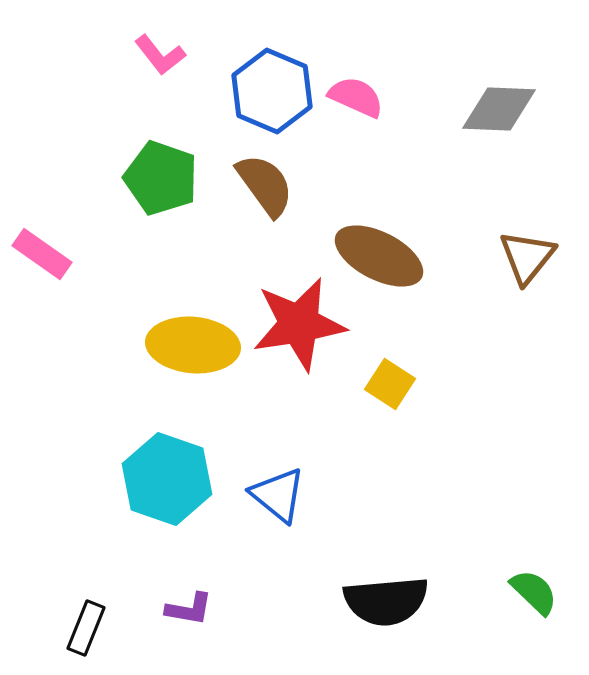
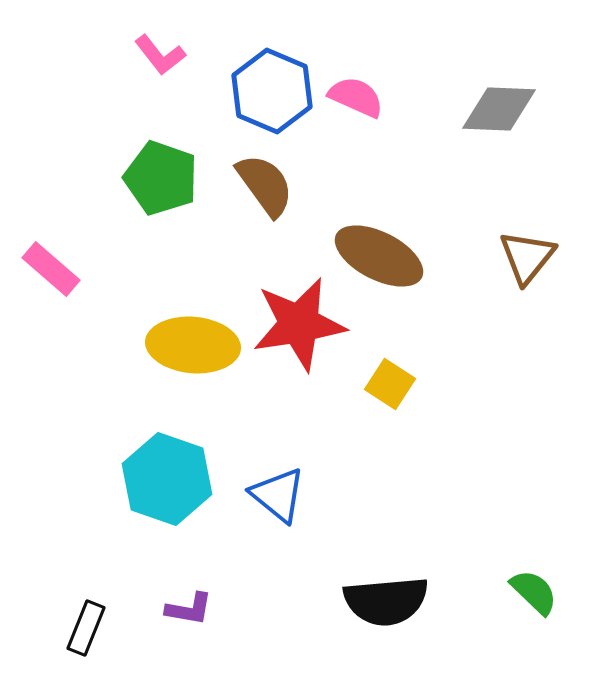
pink rectangle: moved 9 px right, 15 px down; rotated 6 degrees clockwise
